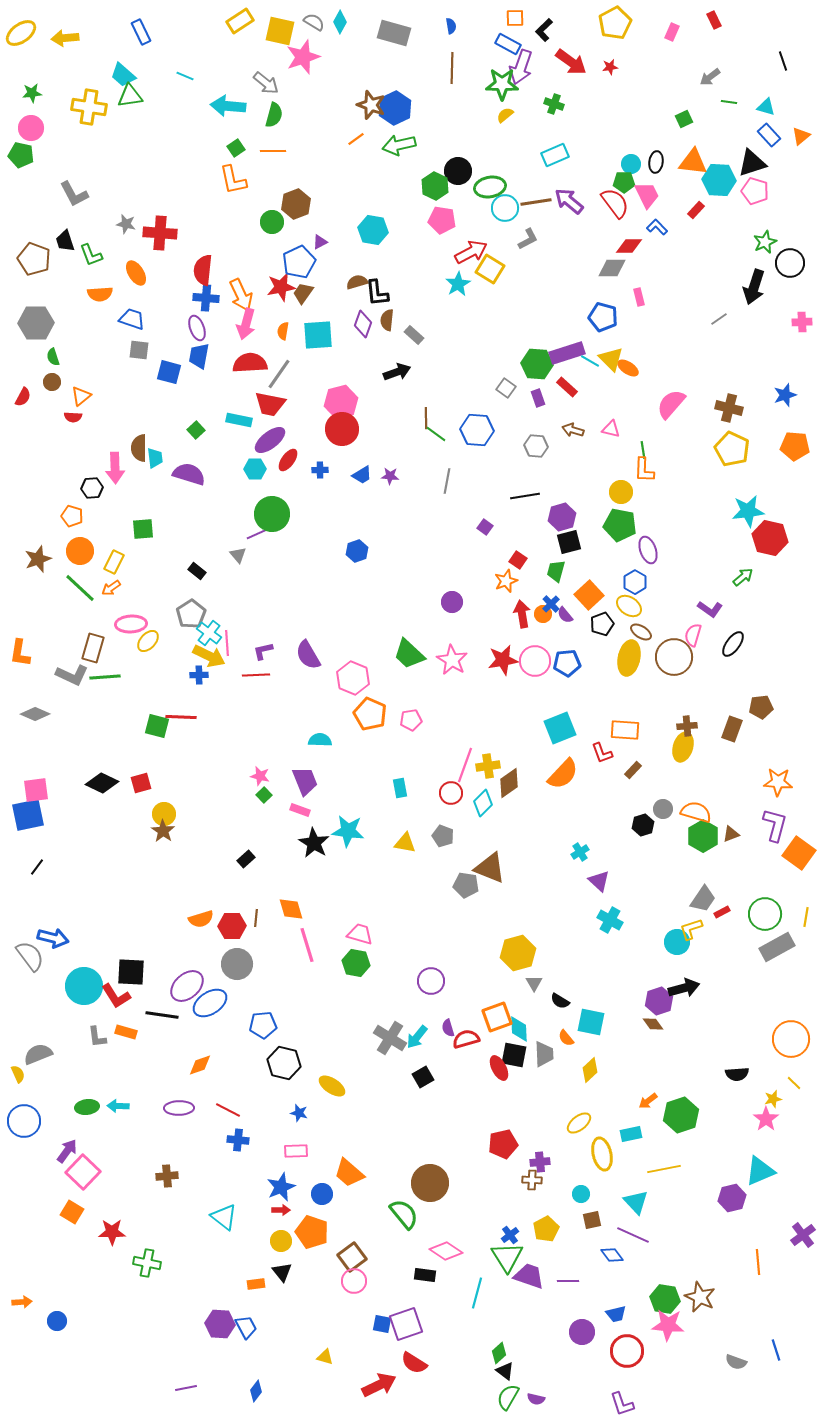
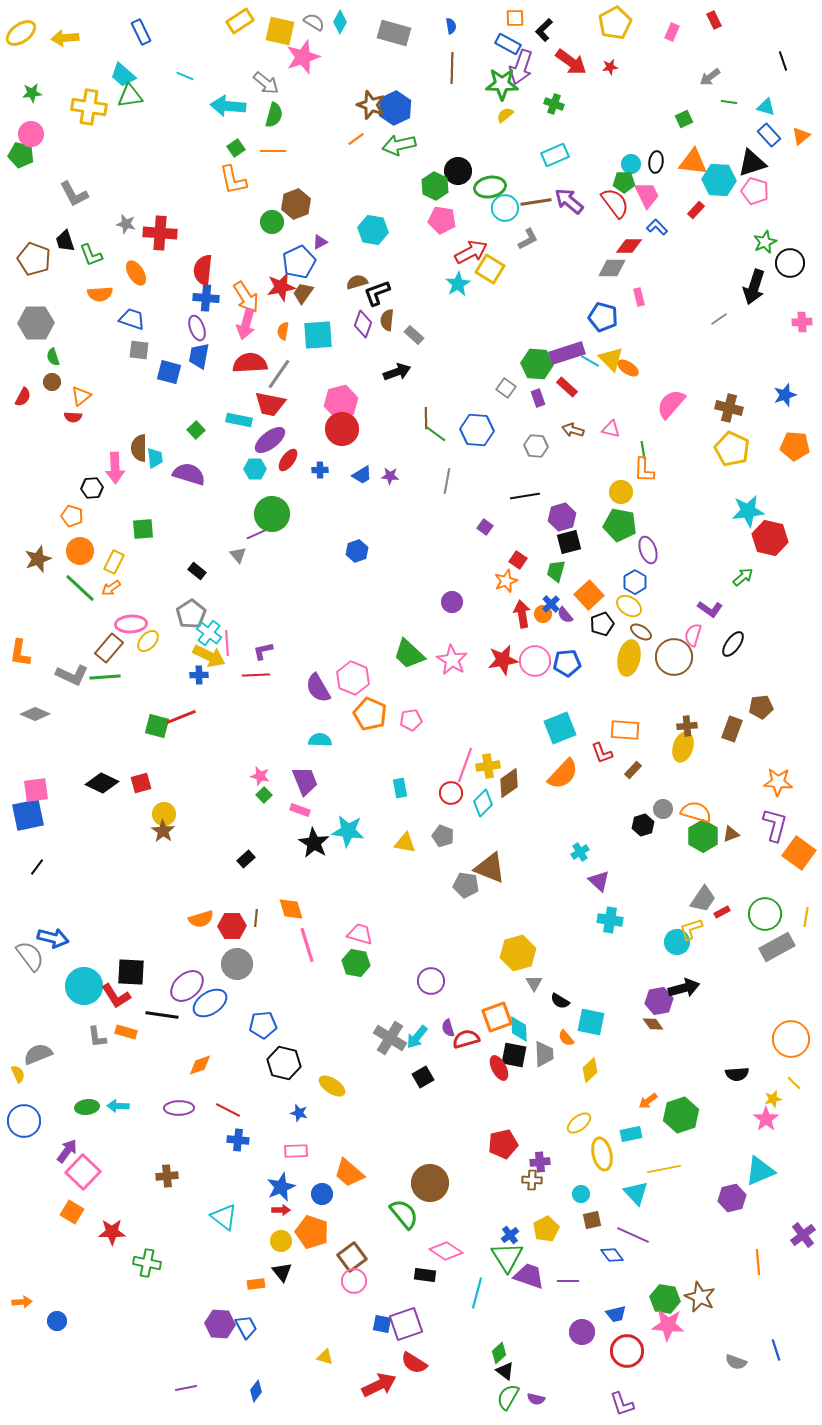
pink circle at (31, 128): moved 6 px down
black L-shape at (377, 293): rotated 76 degrees clockwise
orange arrow at (241, 295): moved 5 px right, 2 px down; rotated 8 degrees counterclockwise
brown rectangle at (93, 648): moved 16 px right; rotated 24 degrees clockwise
purple semicircle at (308, 655): moved 10 px right, 33 px down
red line at (181, 717): rotated 24 degrees counterclockwise
cyan cross at (610, 920): rotated 20 degrees counterclockwise
purple hexagon at (659, 1001): rotated 8 degrees clockwise
cyan triangle at (636, 1202): moved 9 px up
